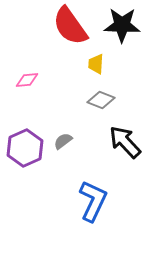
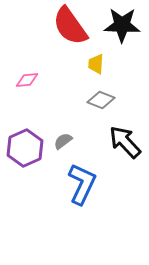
blue L-shape: moved 11 px left, 17 px up
